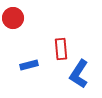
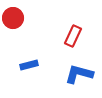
red rectangle: moved 12 px right, 13 px up; rotated 30 degrees clockwise
blue L-shape: rotated 72 degrees clockwise
